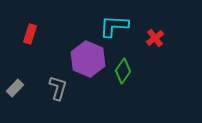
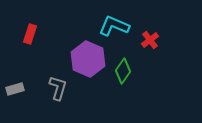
cyan L-shape: rotated 20 degrees clockwise
red cross: moved 5 px left, 2 px down
gray rectangle: moved 1 px down; rotated 30 degrees clockwise
